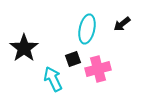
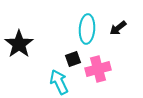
black arrow: moved 4 px left, 4 px down
cyan ellipse: rotated 8 degrees counterclockwise
black star: moved 5 px left, 4 px up
cyan arrow: moved 6 px right, 3 px down
